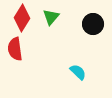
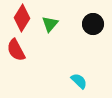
green triangle: moved 1 px left, 7 px down
red semicircle: moved 1 px right, 1 px down; rotated 20 degrees counterclockwise
cyan semicircle: moved 1 px right, 9 px down
